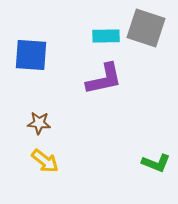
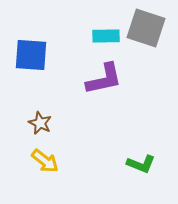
brown star: moved 1 px right; rotated 20 degrees clockwise
green L-shape: moved 15 px left, 1 px down
